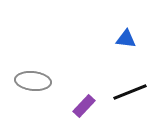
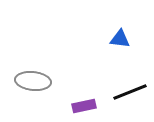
blue triangle: moved 6 px left
purple rectangle: rotated 35 degrees clockwise
